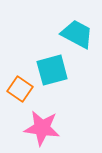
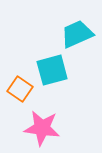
cyan trapezoid: rotated 52 degrees counterclockwise
